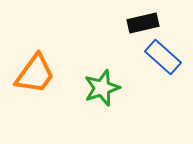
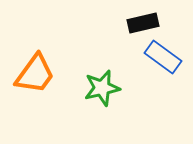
blue rectangle: rotated 6 degrees counterclockwise
green star: rotated 6 degrees clockwise
